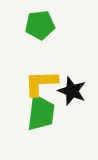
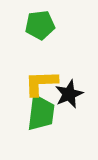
black star: moved 3 px left, 3 px down; rotated 28 degrees clockwise
